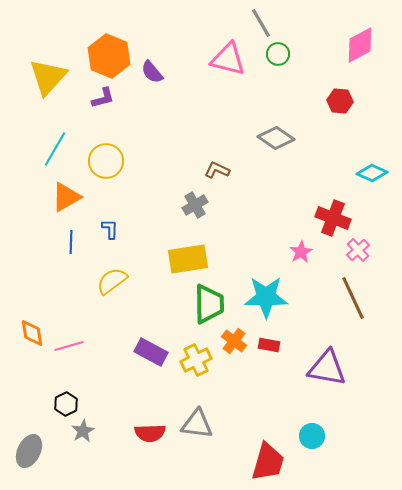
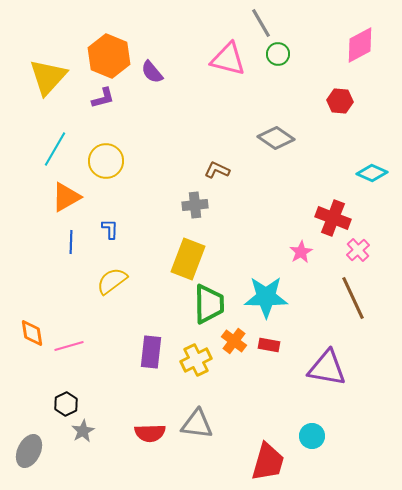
gray cross: rotated 25 degrees clockwise
yellow rectangle: rotated 60 degrees counterclockwise
purple rectangle: rotated 68 degrees clockwise
